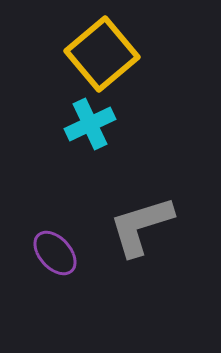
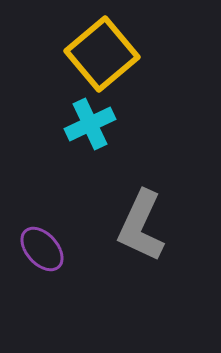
gray L-shape: rotated 48 degrees counterclockwise
purple ellipse: moved 13 px left, 4 px up
